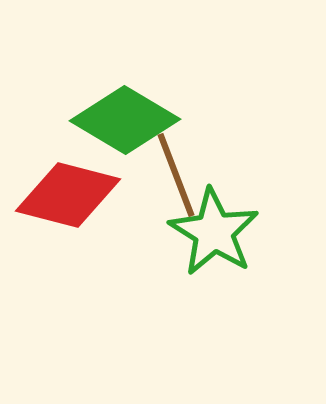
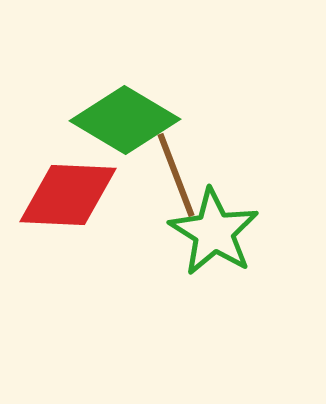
red diamond: rotated 12 degrees counterclockwise
